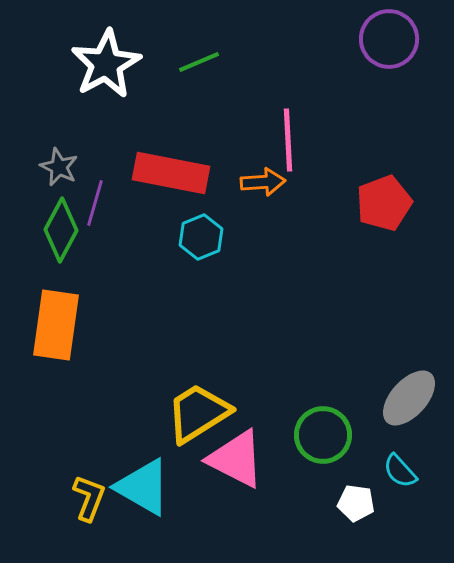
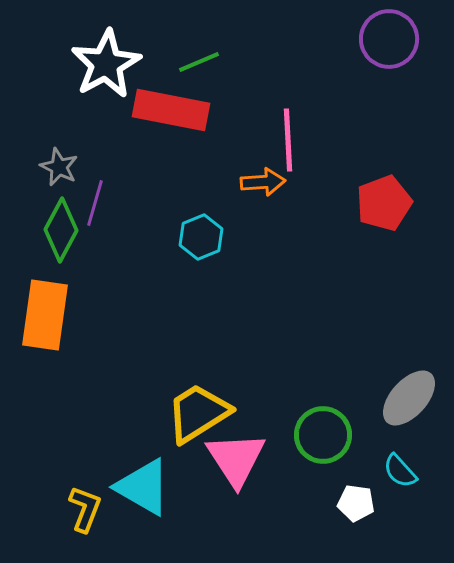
red rectangle: moved 63 px up
orange rectangle: moved 11 px left, 10 px up
pink triangle: rotated 30 degrees clockwise
yellow L-shape: moved 4 px left, 11 px down
